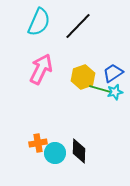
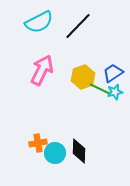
cyan semicircle: rotated 40 degrees clockwise
pink arrow: moved 1 px right, 1 px down
green line: rotated 10 degrees clockwise
